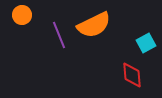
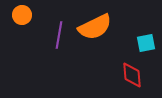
orange semicircle: moved 1 px right, 2 px down
purple line: rotated 32 degrees clockwise
cyan square: rotated 18 degrees clockwise
